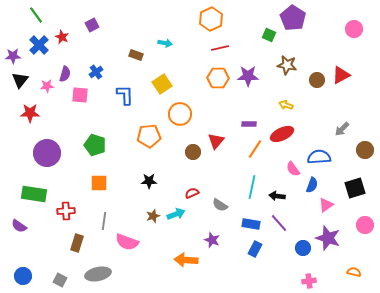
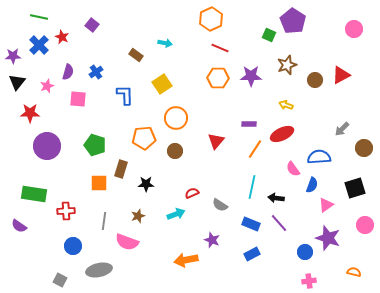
green line at (36, 15): moved 3 px right, 2 px down; rotated 42 degrees counterclockwise
purple pentagon at (293, 18): moved 3 px down
purple square at (92, 25): rotated 24 degrees counterclockwise
red line at (220, 48): rotated 36 degrees clockwise
brown rectangle at (136, 55): rotated 16 degrees clockwise
brown star at (287, 65): rotated 30 degrees counterclockwise
purple semicircle at (65, 74): moved 3 px right, 2 px up
purple star at (248, 76): moved 3 px right
black triangle at (20, 80): moved 3 px left, 2 px down
brown circle at (317, 80): moved 2 px left
pink star at (47, 86): rotated 16 degrees counterclockwise
pink square at (80, 95): moved 2 px left, 4 px down
orange circle at (180, 114): moved 4 px left, 4 px down
orange pentagon at (149, 136): moved 5 px left, 2 px down
brown circle at (365, 150): moved 1 px left, 2 px up
brown circle at (193, 152): moved 18 px left, 1 px up
purple circle at (47, 153): moved 7 px up
black star at (149, 181): moved 3 px left, 3 px down
black arrow at (277, 196): moved 1 px left, 2 px down
brown star at (153, 216): moved 15 px left
blue rectangle at (251, 224): rotated 12 degrees clockwise
brown rectangle at (77, 243): moved 44 px right, 74 px up
blue circle at (303, 248): moved 2 px right, 4 px down
blue rectangle at (255, 249): moved 3 px left, 5 px down; rotated 35 degrees clockwise
orange arrow at (186, 260): rotated 15 degrees counterclockwise
gray ellipse at (98, 274): moved 1 px right, 4 px up
blue circle at (23, 276): moved 50 px right, 30 px up
